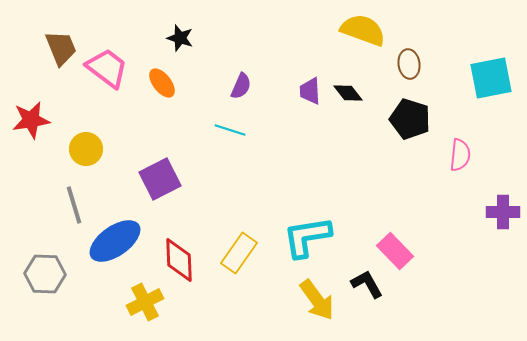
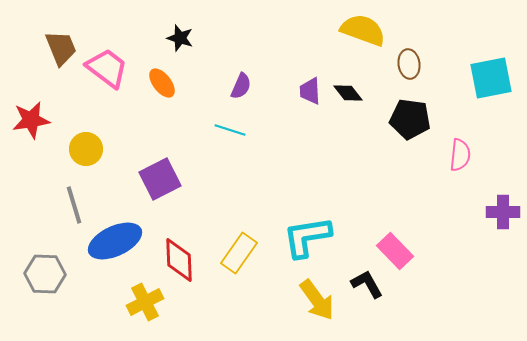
black pentagon: rotated 9 degrees counterclockwise
blue ellipse: rotated 10 degrees clockwise
